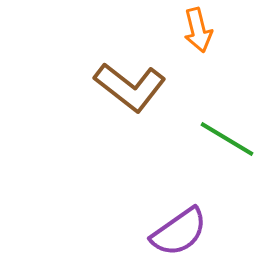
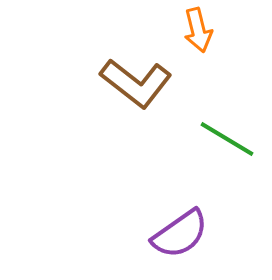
brown L-shape: moved 6 px right, 4 px up
purple semicircle: moved 1 px right, 2 px down
